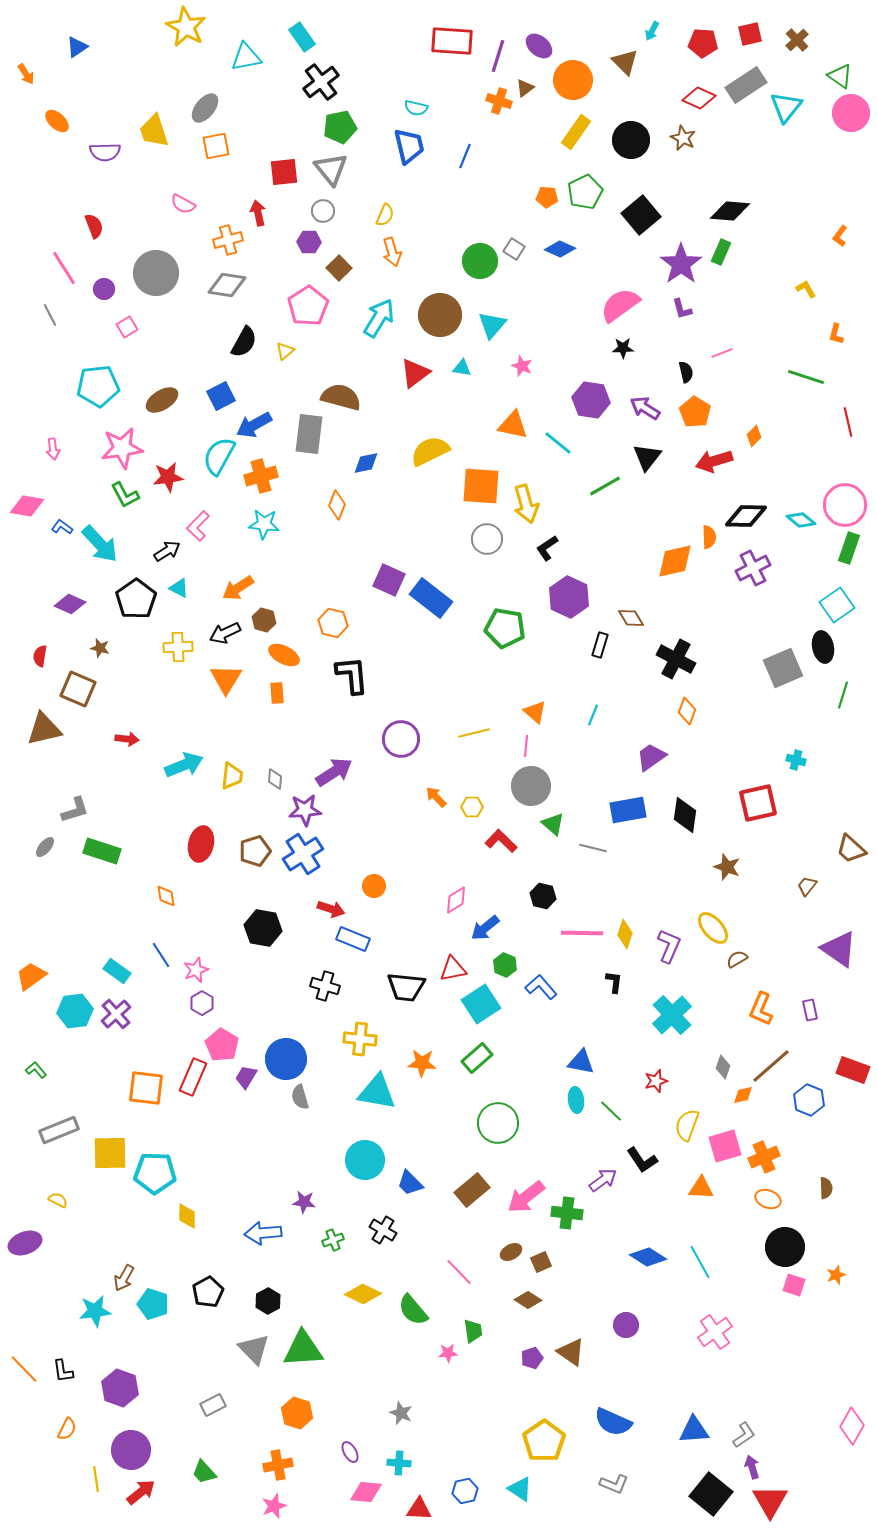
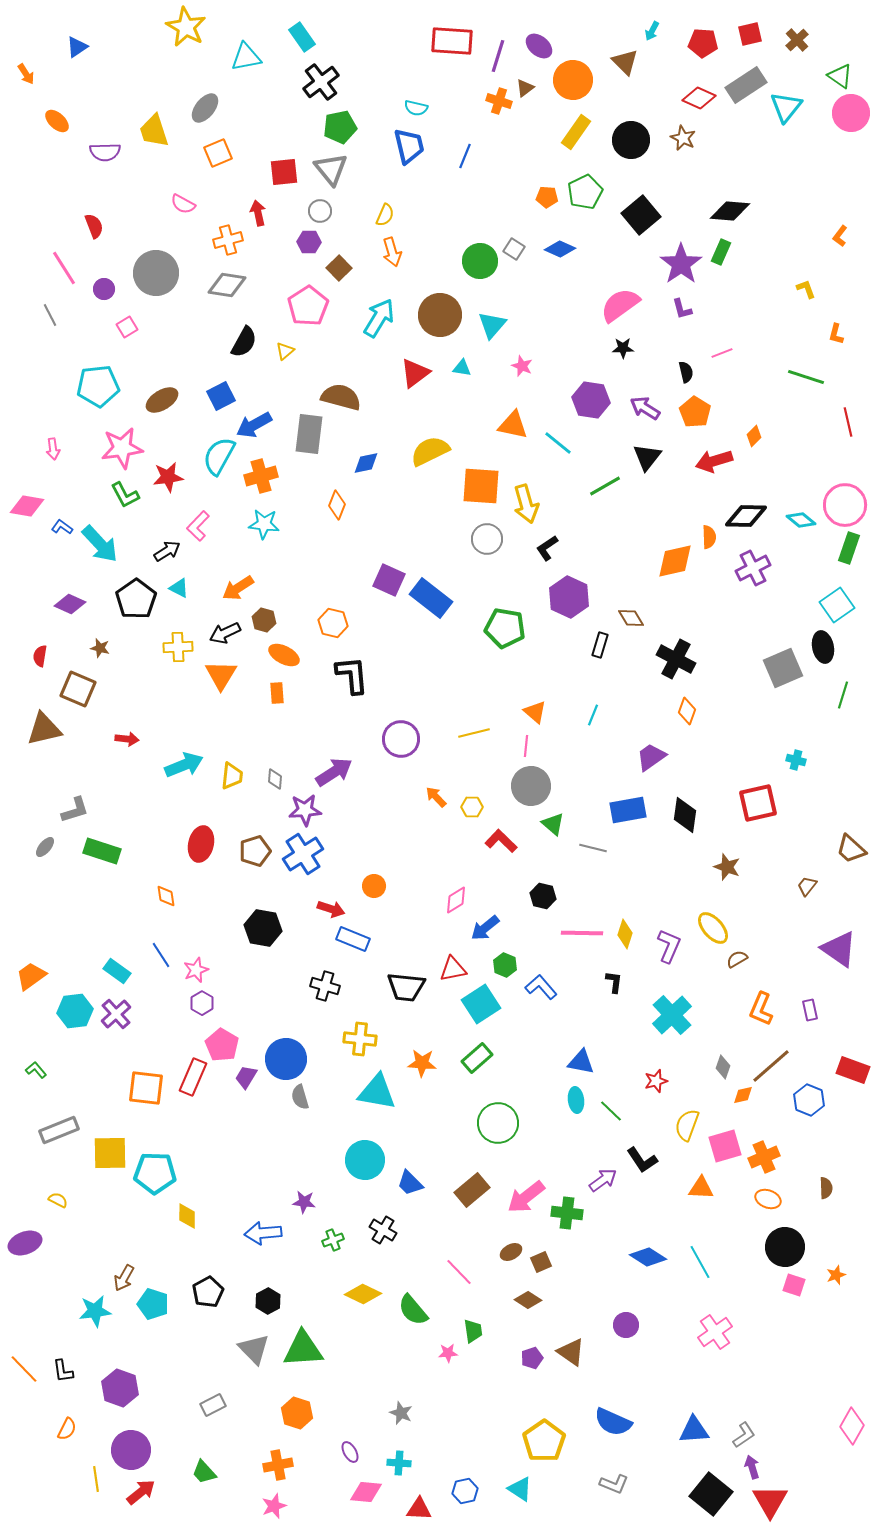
orange square at (216, 146): moved 2 px right, 7 px down; rotated 12 degrees counterclockwise
gray circle at (323, 211): moved 3 px left
yellow L-shape at (806, 289): rotated 10 degrees clockwise
orange triangle at (226, 679): moved 5 px left, 4 px up
